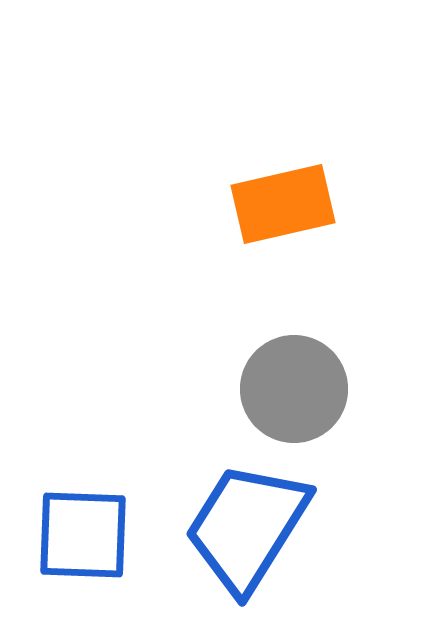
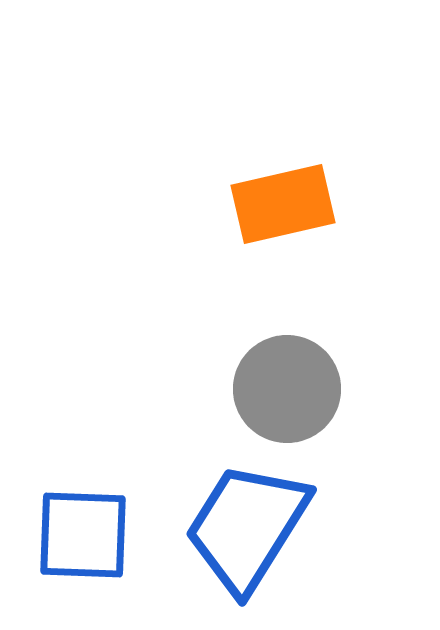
gray circle: moved 7 px left
